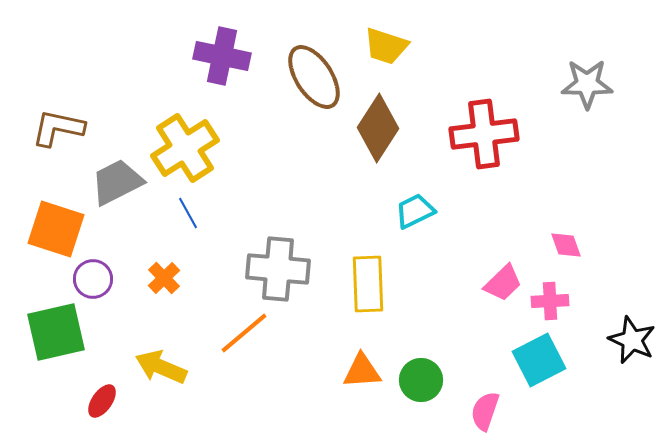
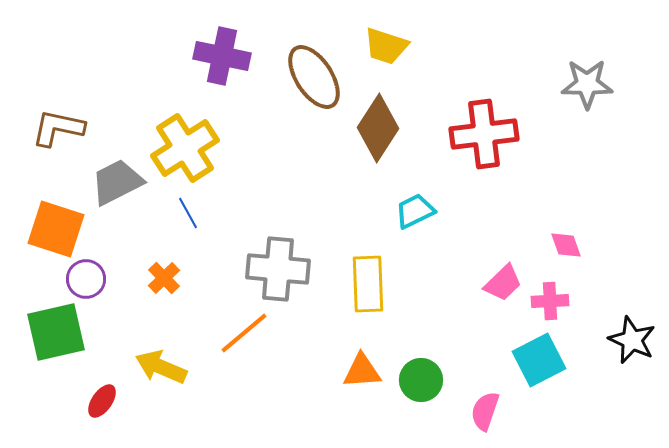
purple circle: moved 7 px left
